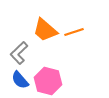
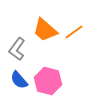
orange line: rotated 18 degrees counterclockwise
gray L-shape: moved 2 px left, 4 px up; rotated 10 degrees counterclockwise
blue semicircle: moved 1 px left
